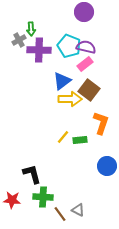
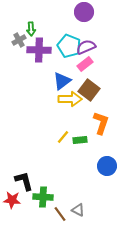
purple semicircle: rotated 36 degrees counterclockwise
black L-shape: moved 8 px left, 7 px down
